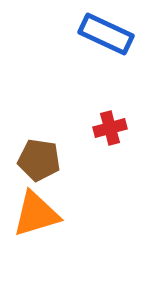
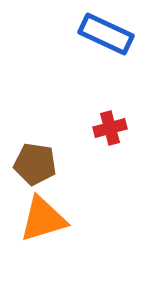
brown pentagon: moved 4 px left, 4 px down
orange triangle: moved 7 px right, 5 px down
